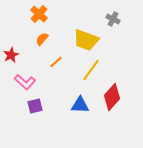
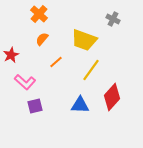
yellow trapezoid: moved 2 px left
